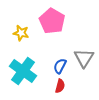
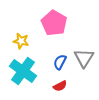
pink pentagon: moved 2 px right, 2 px down
yellow star: moved 8 px down
blue semicircle: moved 4 px up
red semicircle: rotated 48 degrees clockwise
